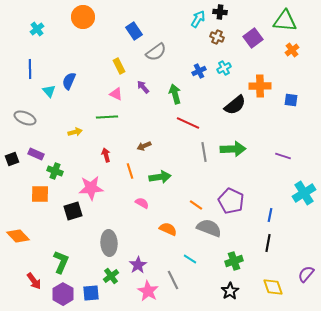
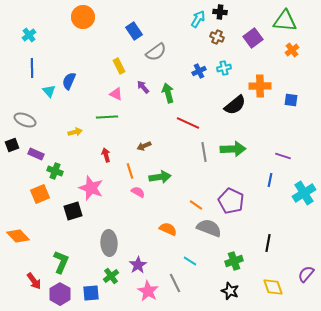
cyan cross at (37, 29): moved 8 px left, 6 px down
cyan cross at (224, 68): rotated 16 degrees clockwise
blue line at (30, 69): moved 2 px right, 1 px up
green arrow at (175, 94): moved 7 px left, 1 px up
gray ellipse at (25, 118): moved 2 px down
black square at (12, 159): moved 14 px up
pink star at (91, 188): rotated 25 degrees clockwise
orange square at (40, 194): rotated 24 degrees counterclockwise
pink semicircle at (142, 203): moved 4 px left, 11 px up
blue line at (270, 215): moved 35 px up
cyan line at (190, 259): moved 2 px down
gray line at (173, 280): moved 2 px right, 3 px down
black star at (230, 291): rotated 18 degrees counterclockwise
purple hexagon at (63, 294): moved 3 px left
